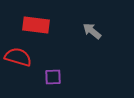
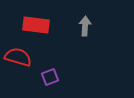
gray arrow: moved 7 px left, 5 px up; rotated 54 degrees clockwise
purple square: moved 3 px left; rotated 18 degrees counterclockwise
